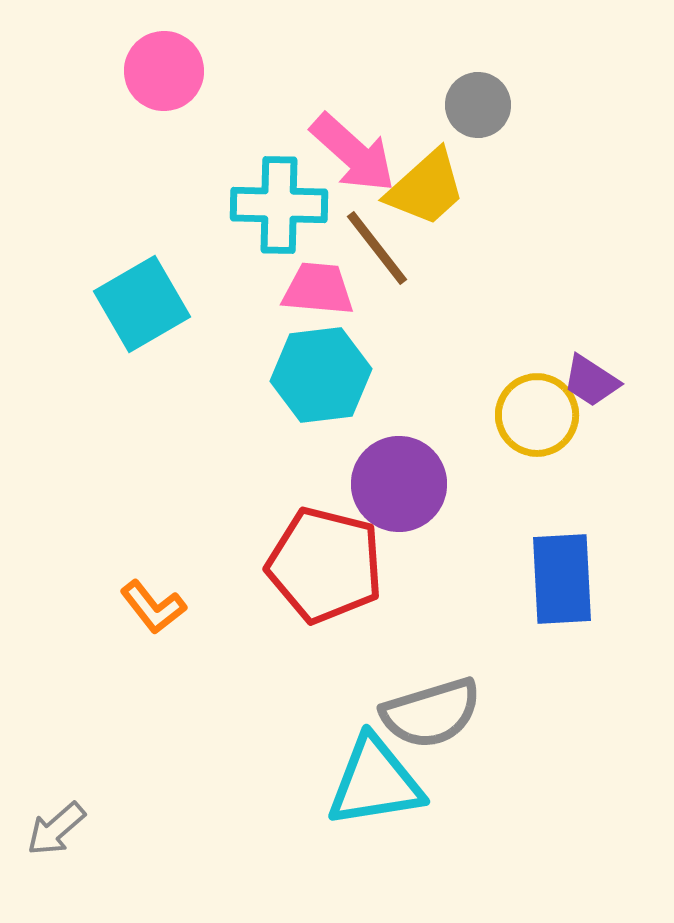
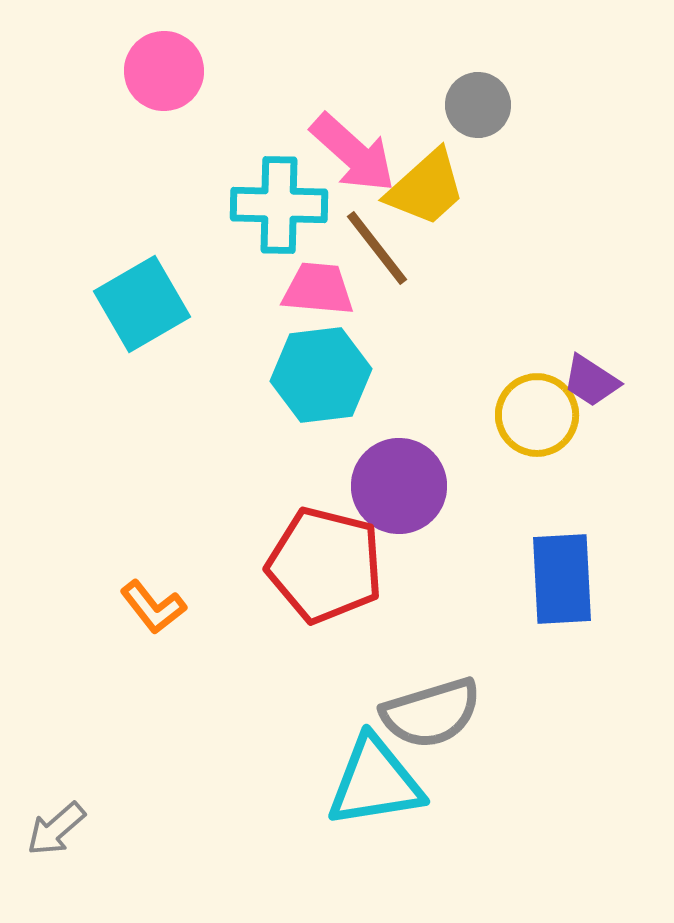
purple circle: moved 2 px down
